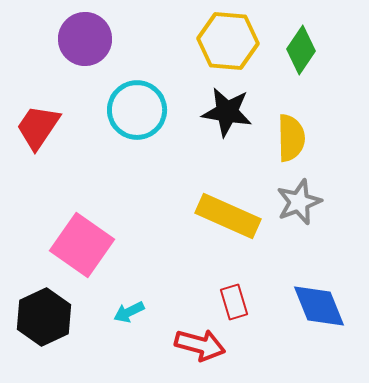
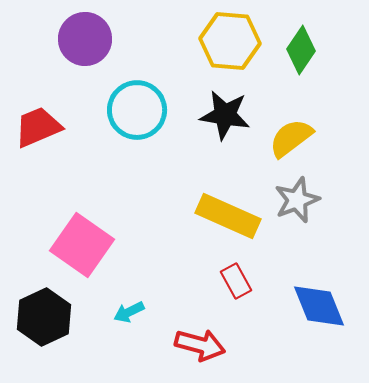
yellow hexagon: moved 2 px right
black star: moved 2 px left, 3 px down
red trapezoid: rotated 33 degrees clockwise
yellow semicircle: rotated 126 degrees counterclockwise
gray star: moved 2 px left, 2 px up
red rectangle: moved 2 px right, 21 px up; rotated 12 degrees counterclockwise
